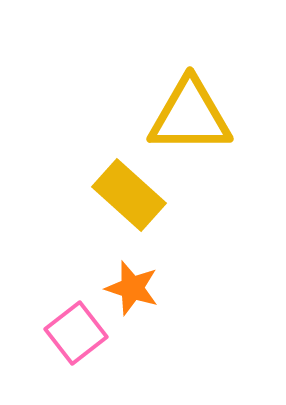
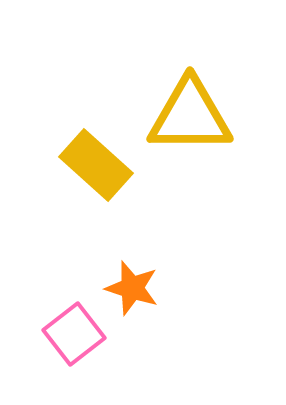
yellow rectangle: moved 33 px left, 30 px up
pink square: moved 2 px left, 1 px down
